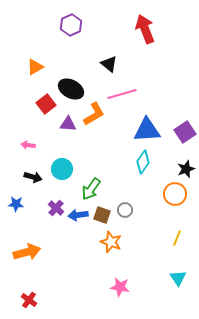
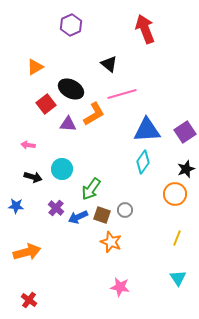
blue star: moved 2 px down
blue arrow: moved 2 px down; rotated 18 degrees counterclockwise
